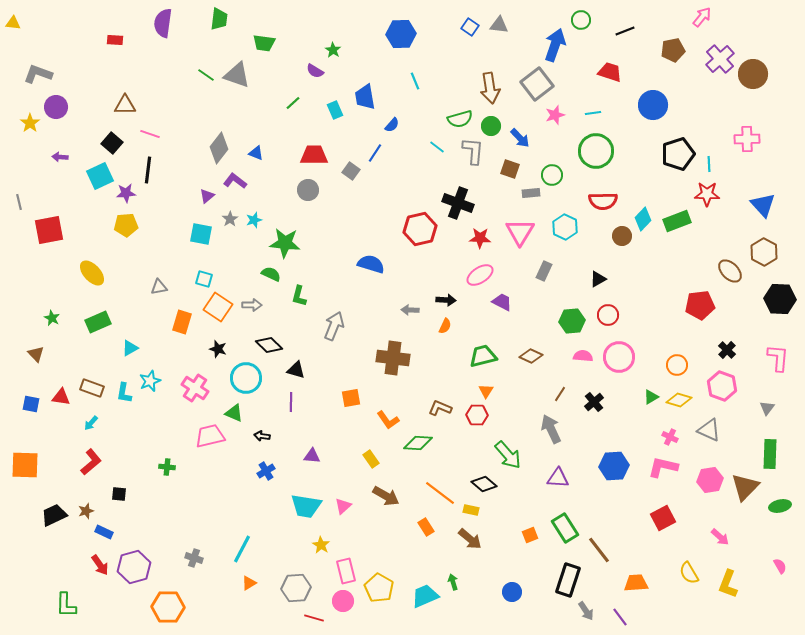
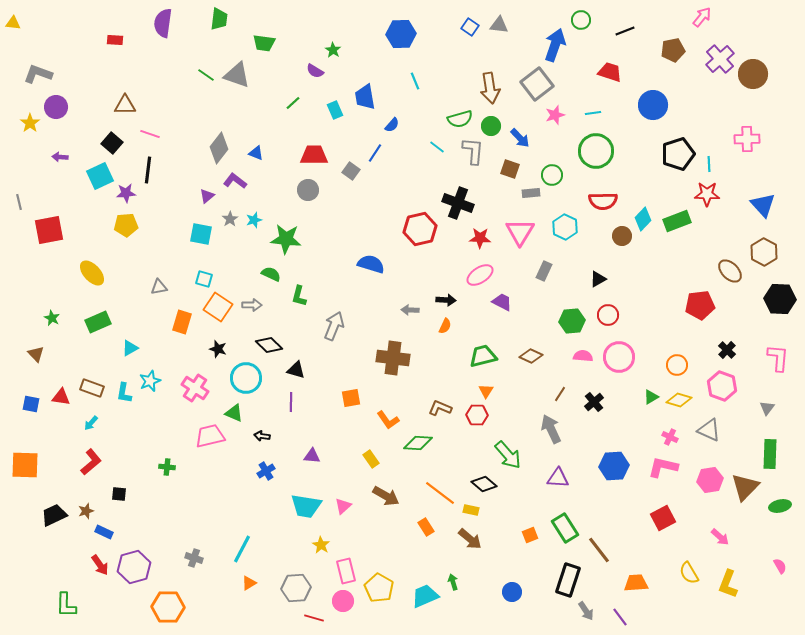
green star at (285, 243): moved 1 px right, 4 px up
